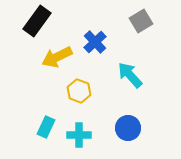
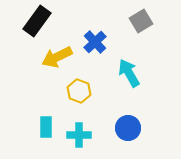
cyan arrow: moved 1 px left, 2 px up; rotated 12 degrees clockwise
cyan rectangle: rotated 25 degrees counterclockwise
